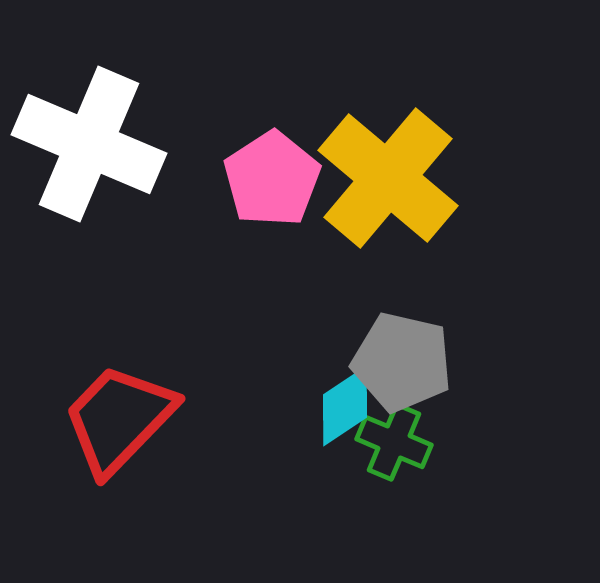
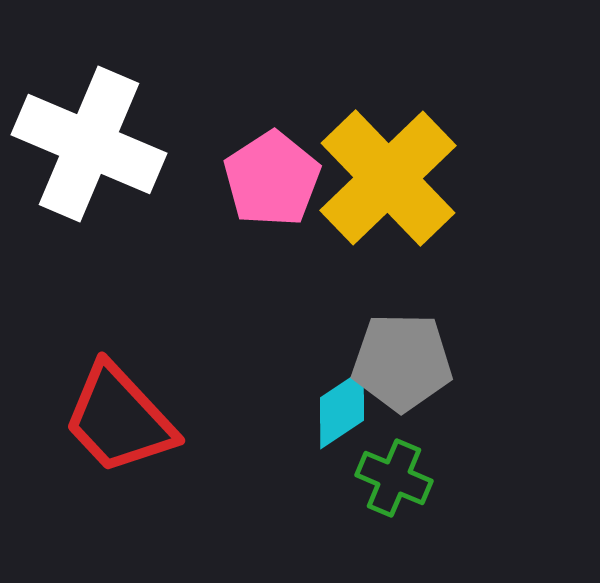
yellow cross: rotated 6 degrees clockwise
gray pentagon: rotated 12 degrees counterclockwise
cyan diamond: moved 3 px left, 3 px down
red trapezoid: rotated 87 degrees counterclockwise
green cross: moved 36 px down
